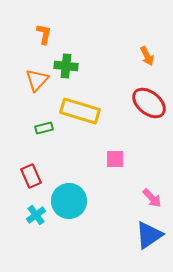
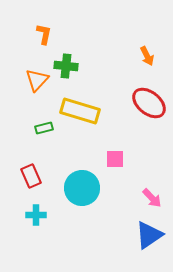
cyan circle: moved 13 px right, 13 px up
cyan cross: rotated 36 degrees clockwise
